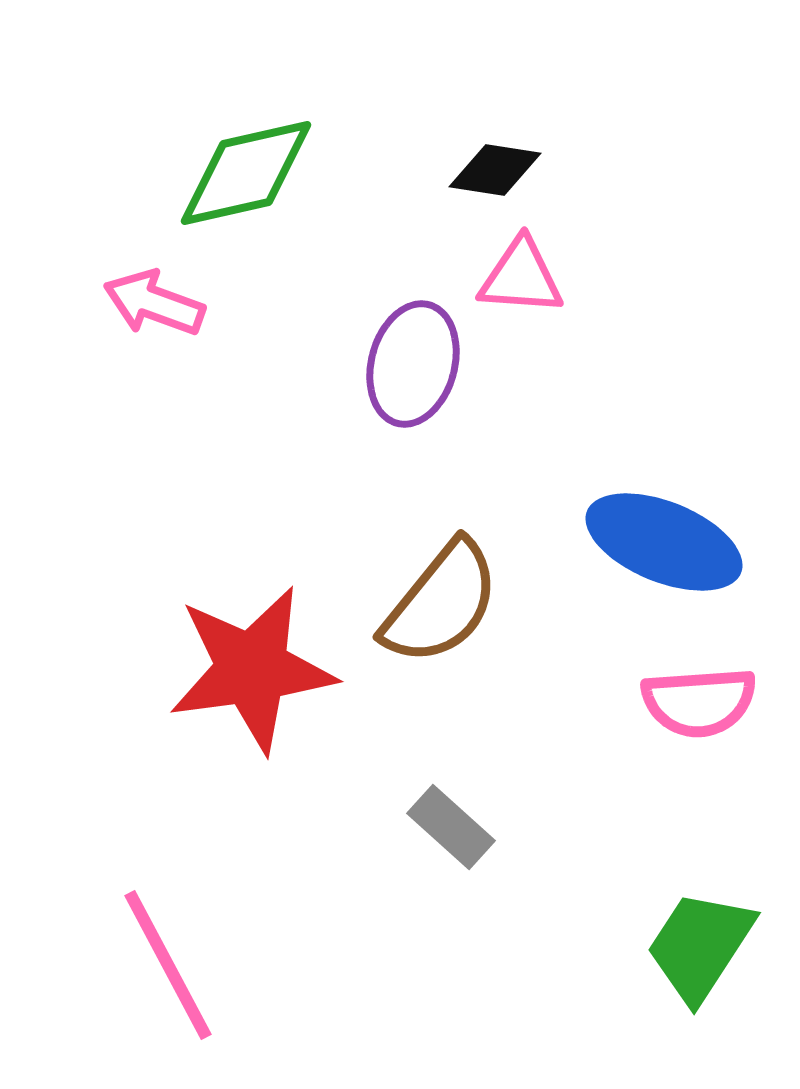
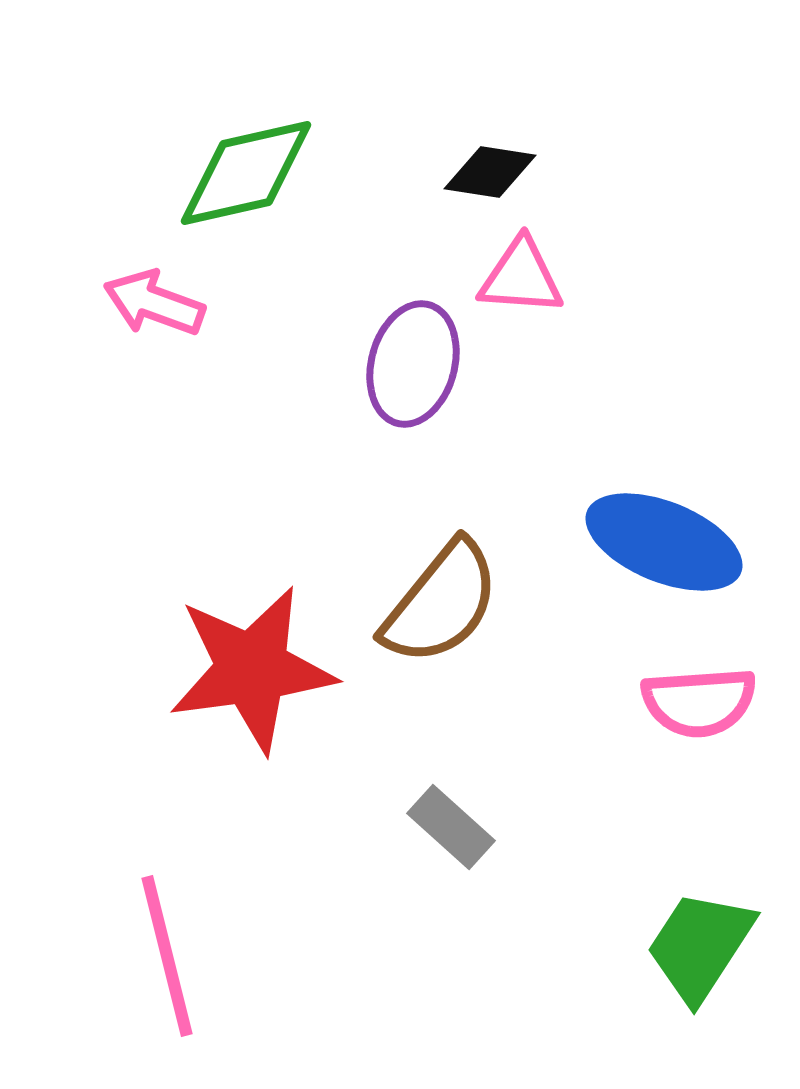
black diamond: moved 5 px left, 2 px down
pink line: moved 1 px left, 9 px up; rotated 14 degrees clockwise
